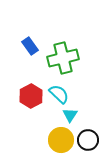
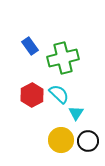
red hexagon: moved 1 px right, 1 px up
cyan triangle: moved 6 px right, 2 px up
black circle: moved 1 px down
